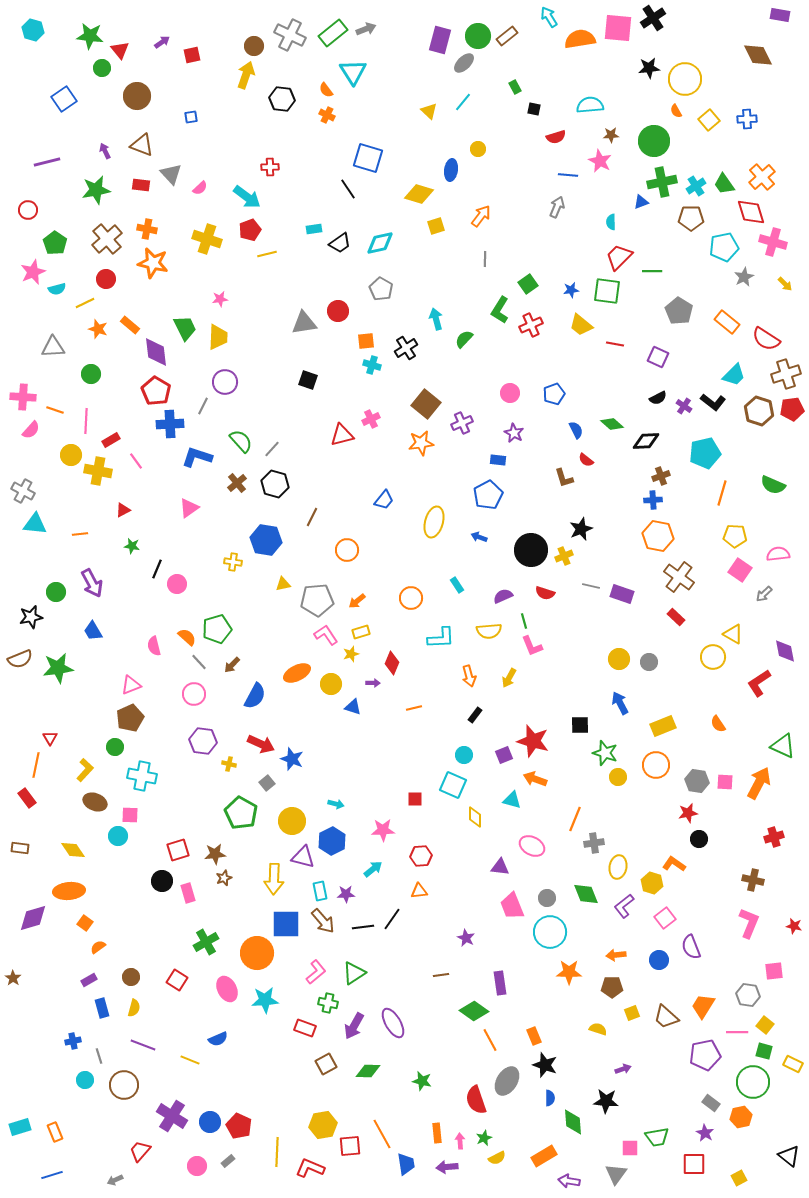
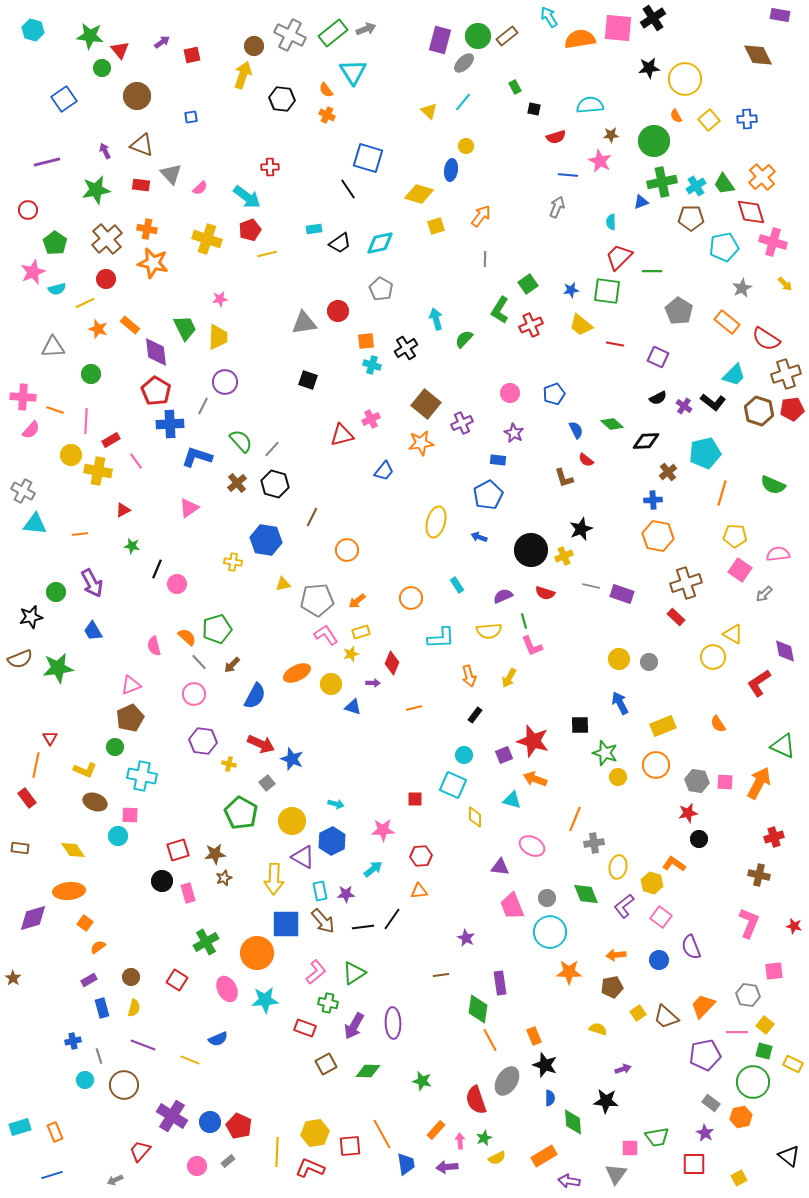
yellow arrow at (246, 75): moved 3 px left
orange semicircle at (676, 111): moved 5 px down
yellow circle at (478, 149): moved 12 px left, 3 px up
gray star at (744, 277): moved 2 px left, 11 px down
brown cross at (661, 476): moved 7 px right, 4 px up; rotated 18 degrees counterclockwise
blue trapezoid at (384, 500): moved 29 px up
yellow ellipse at (434, 522): moved 2 px right
brown cross at (679, 577): moved 7 px right, 6 px down; rotated 36 degrees clockwise
yellow L-shape at (85, 770): rotated 70 degrees clockwise
purple triangle at (303, 857): rotated 15 degrees clockwise
brown cross at (753, 880): moved 6 px right, 5 px up
pink square at (665, 918): moved 4 px left, 1 px up; rotated 15 degrees counterclockwise
brown pentagon at (612, 987): rotated 10 degrees counterclockwise
orange trapezoid at (703, 1006): rotated 12 degrees clockwise
green diamond at (474, 1011): moved 4 px right, 2 px up; rotated 64 degrees clockwise
yellow square at (632, 1013): moved 6 px right; rotated 14 degrees counterclockwise
purple ellipse at (393, 1023): rotated 28 degrees clockwise
yellow hexagon at (323, 1125): moved 8 px left, 8 px down
orange rectangle at (437, 1133): moved 1 px left, 3 px up; rotated 48 degrees clockwise
